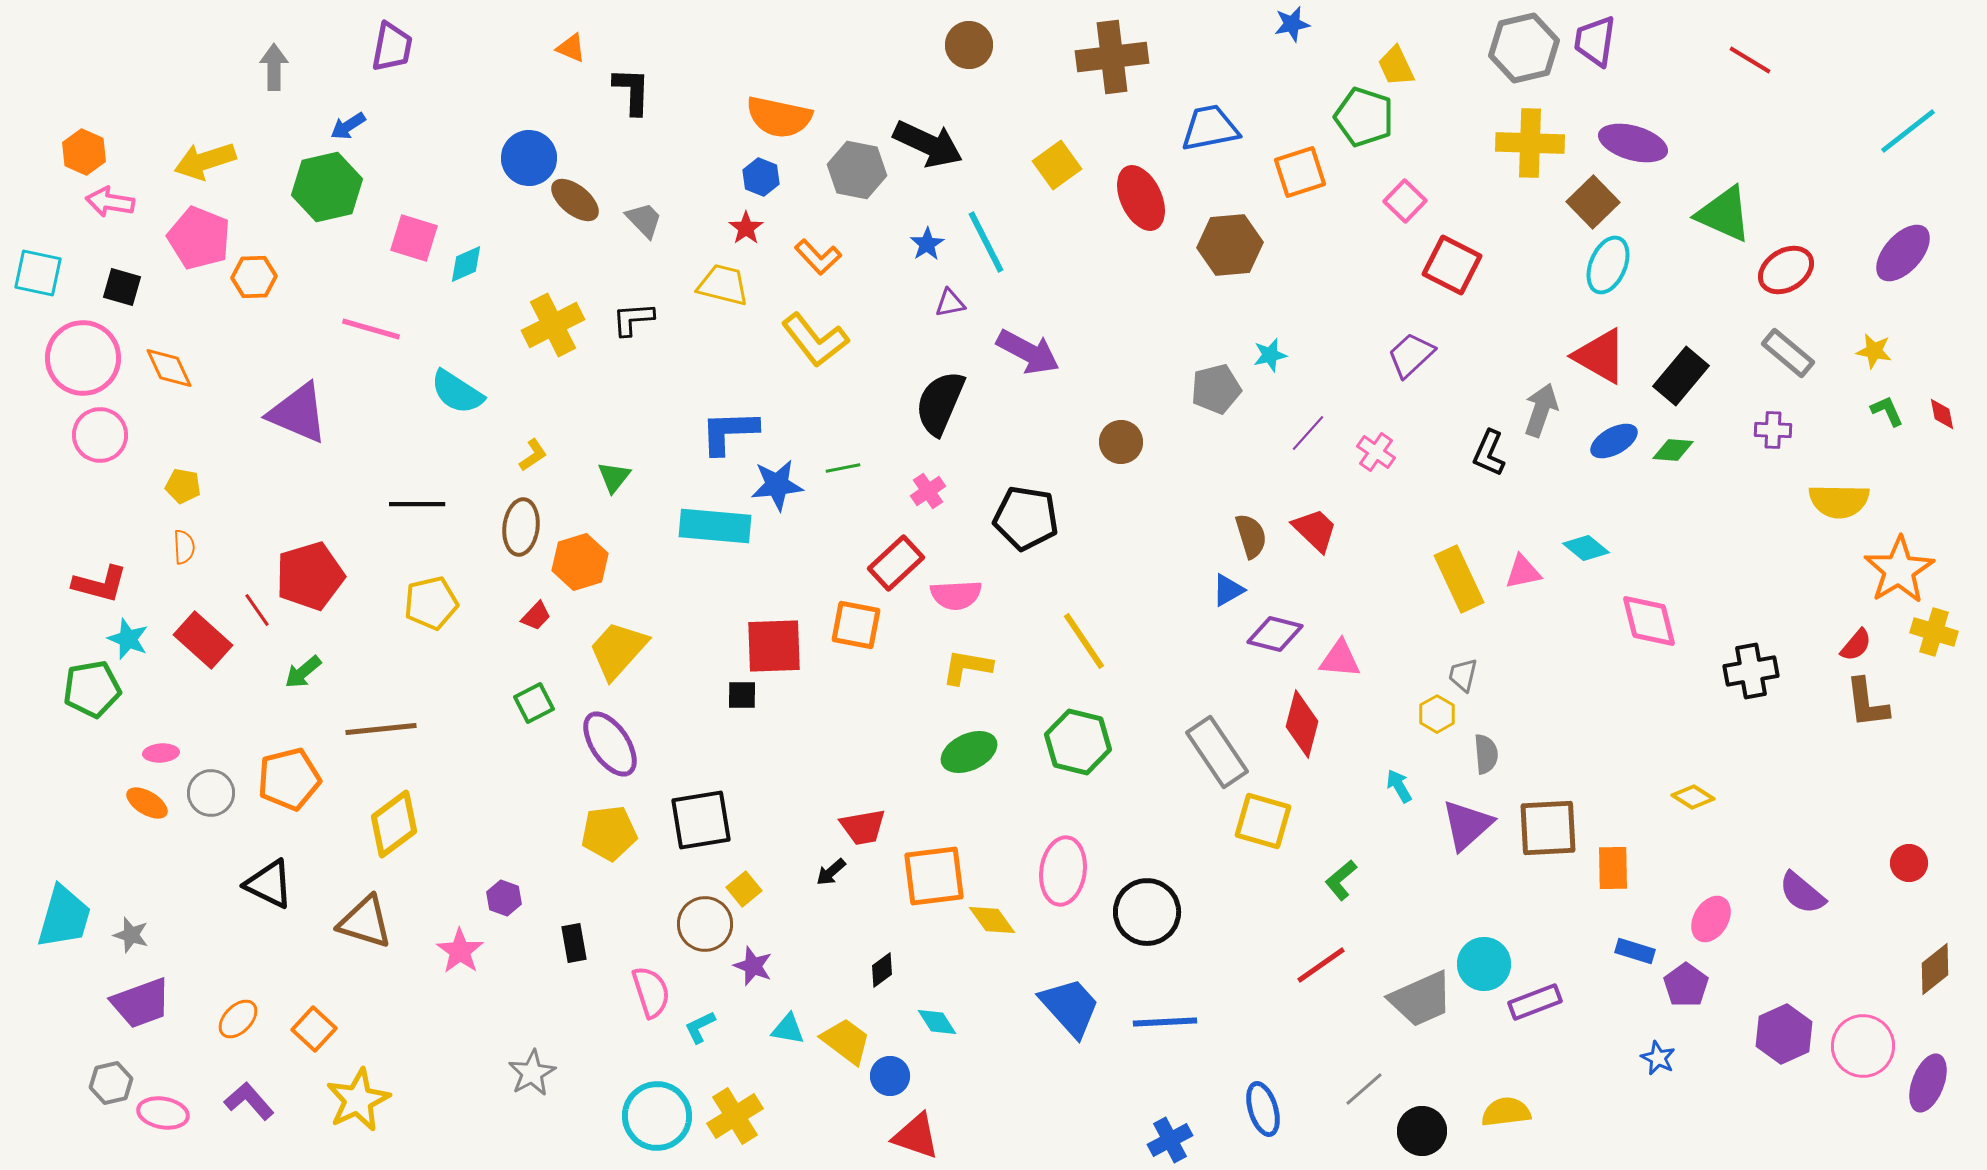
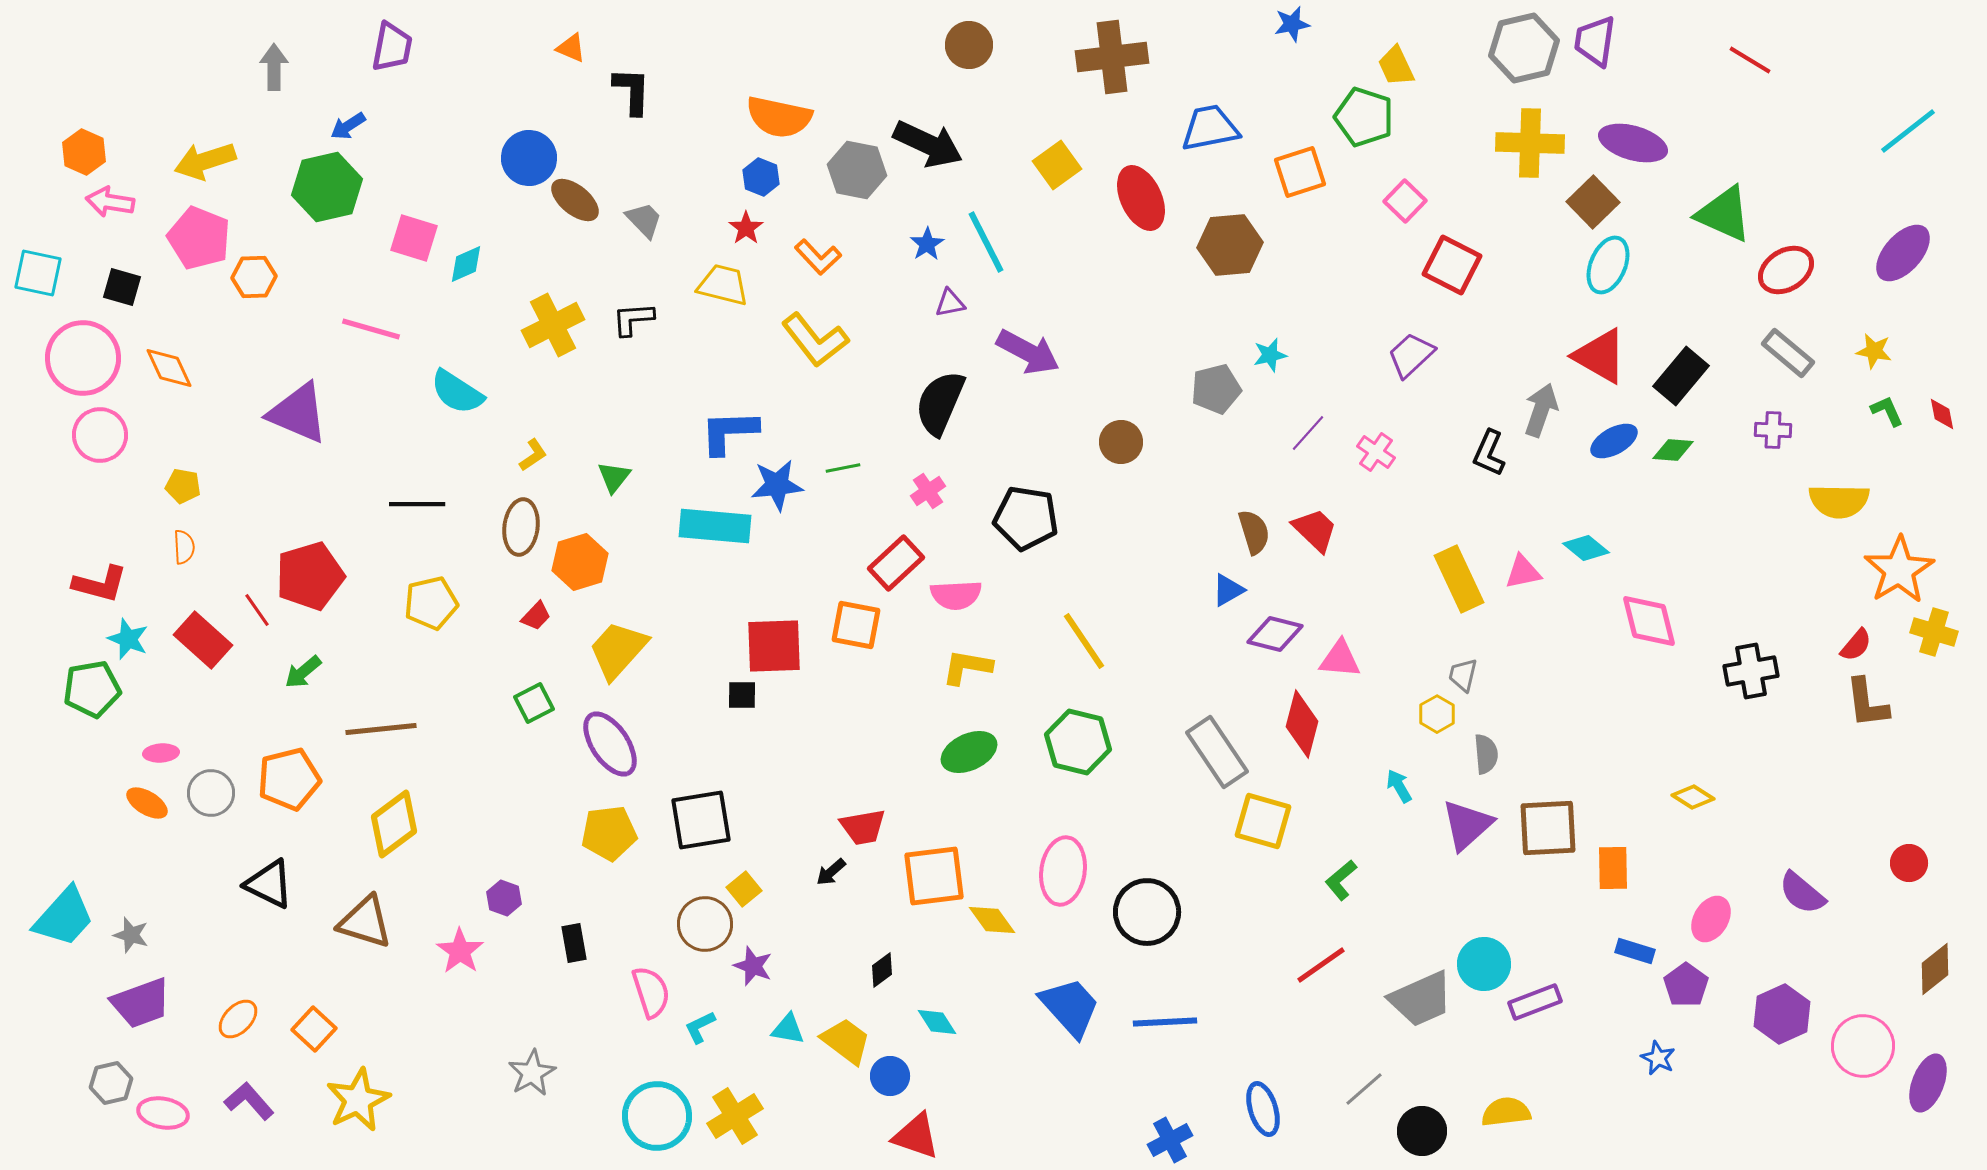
brown semicircle at (1251, 536): moved 3 px right, 4 px up
cyan trapezoid at (64, 917): rotated 26 degrees clockwise
purple hexagon at (1784, 1034): moved 2 px left, 20 px up
